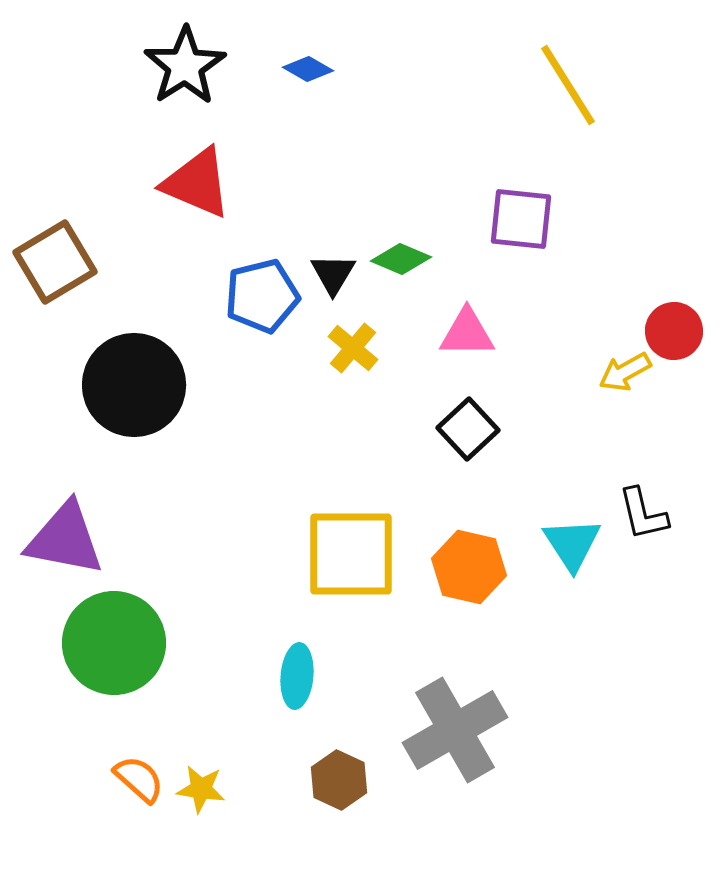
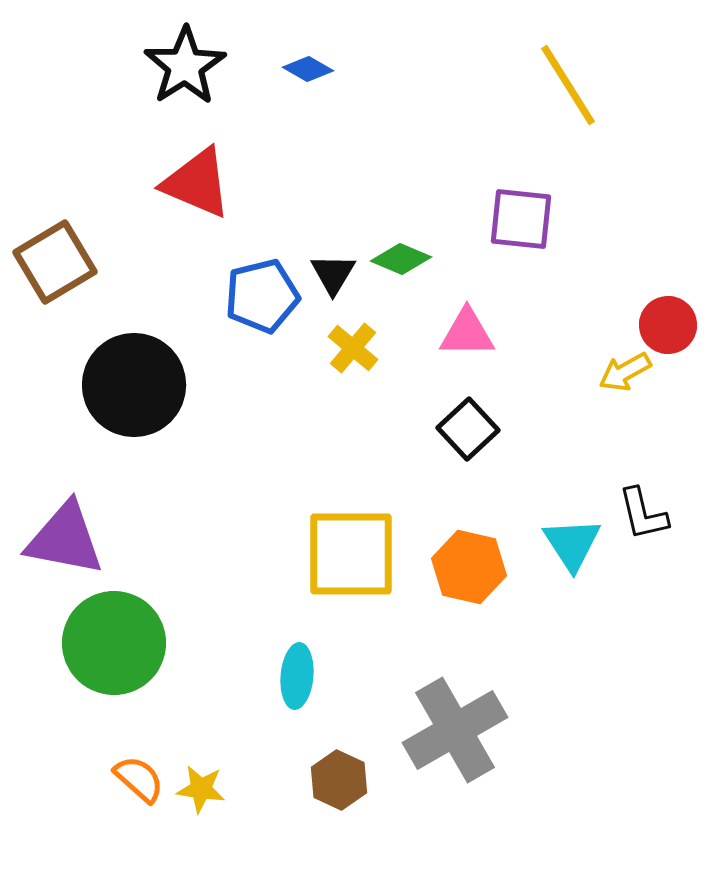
red circle: moved 6 px left, 6 px up
